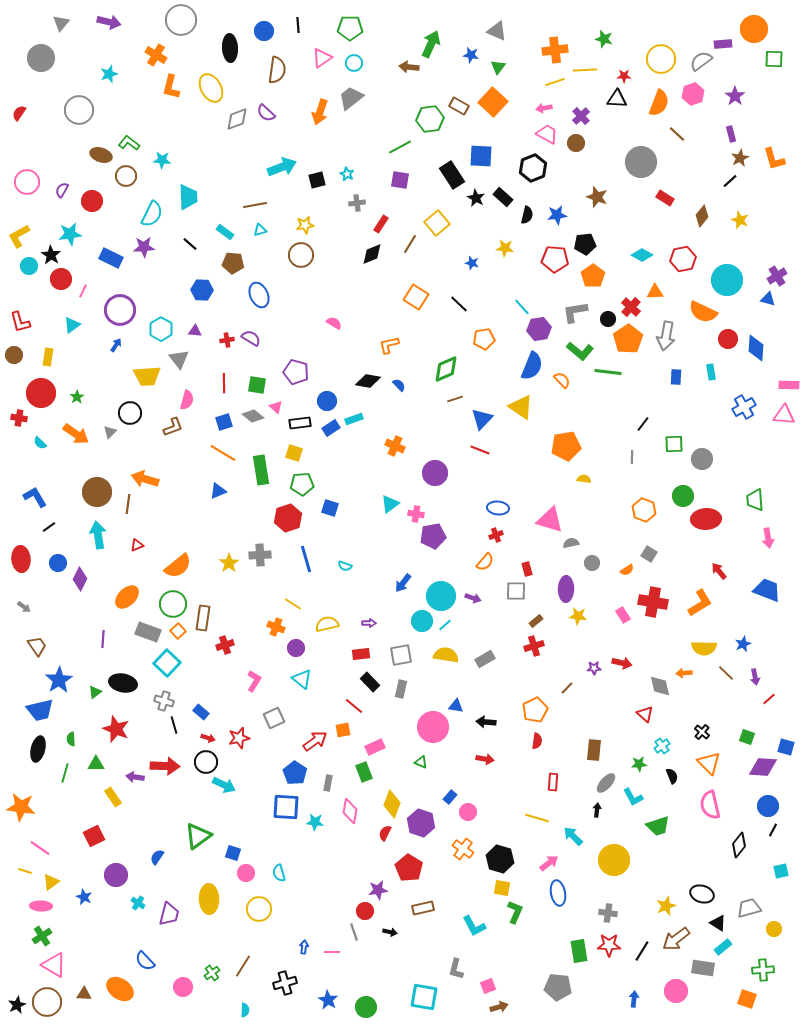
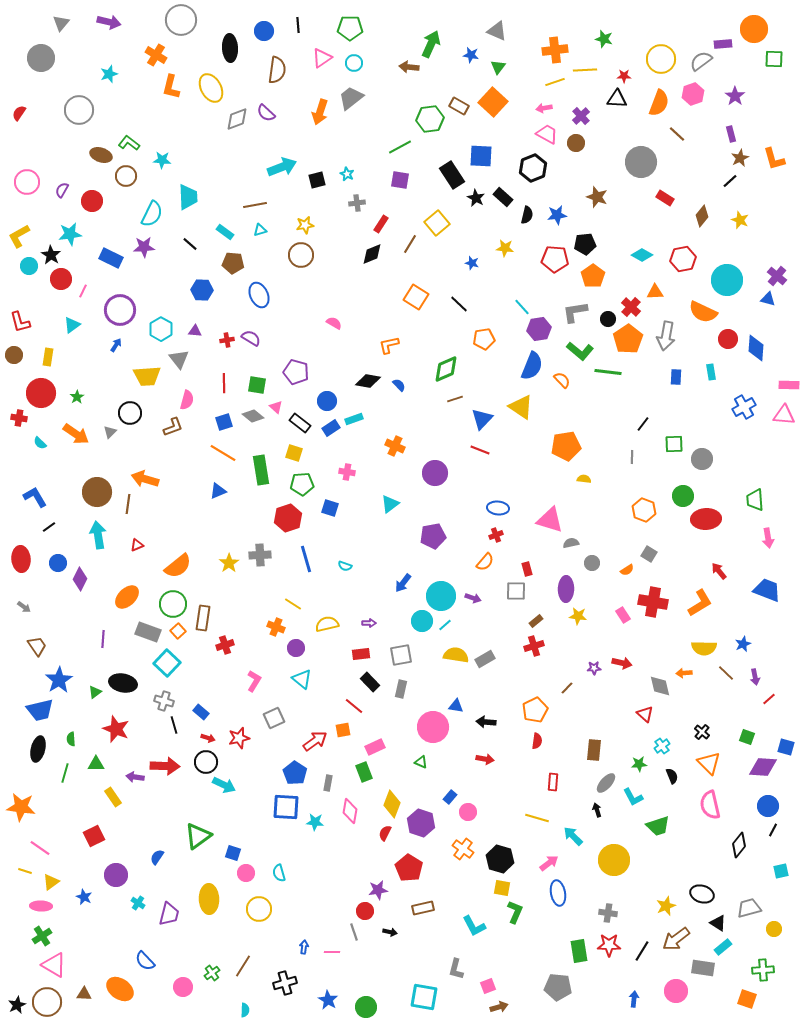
purple cross at (777, 276): rotated 18 degrees counterclockwise
black rectangle at (300, 423): rotated 45 degrees clockwise
pink cross at (416, 514): moved 69 px left, 42 px up
yellow semicircle at (446, 655): moved 10 px right
black arrow at (597, 810): rotated 24 degrees counterclockwise
